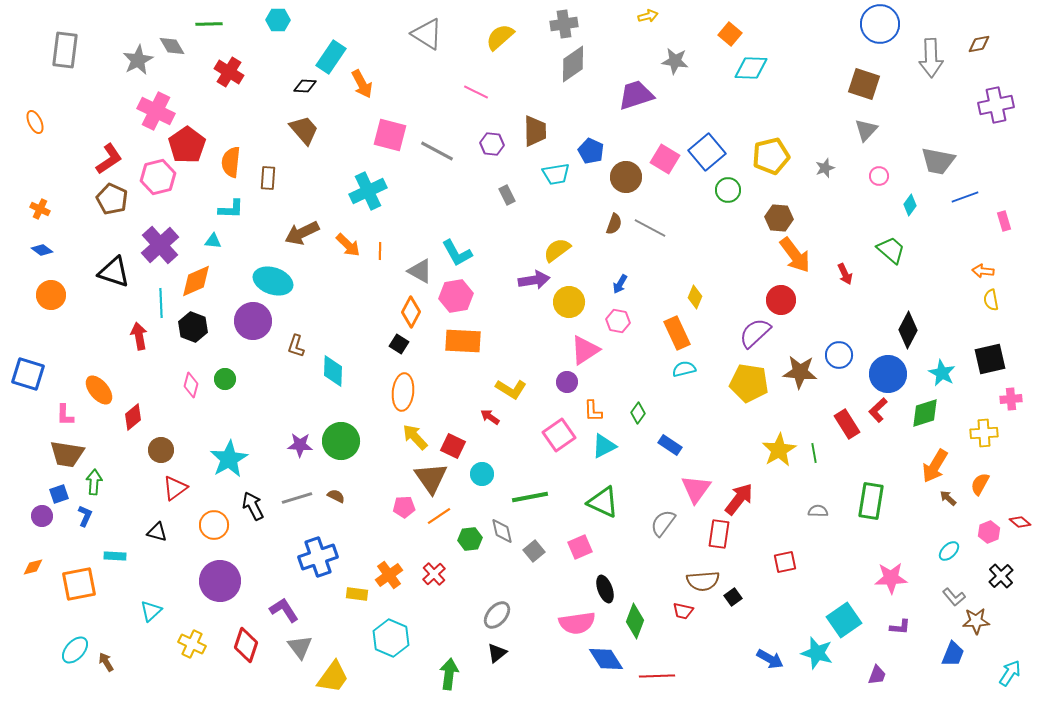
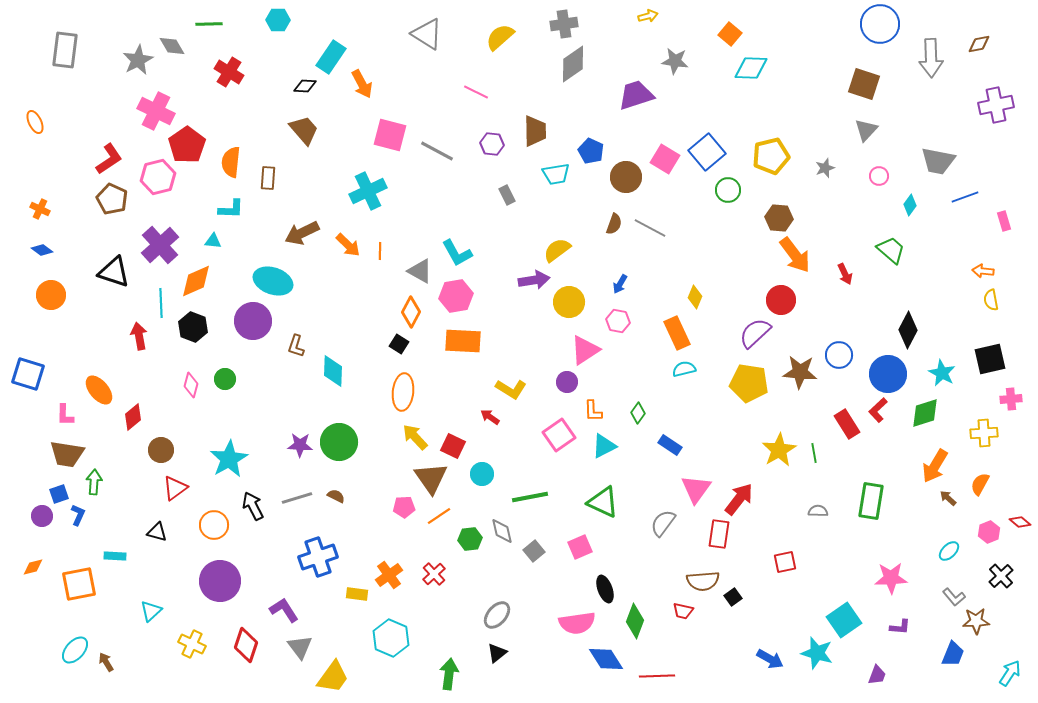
green circle at (341, 441): moved 2 px left, 1 px down
blue L-shape at (85, 516): moved 7 px left, 1 px up
